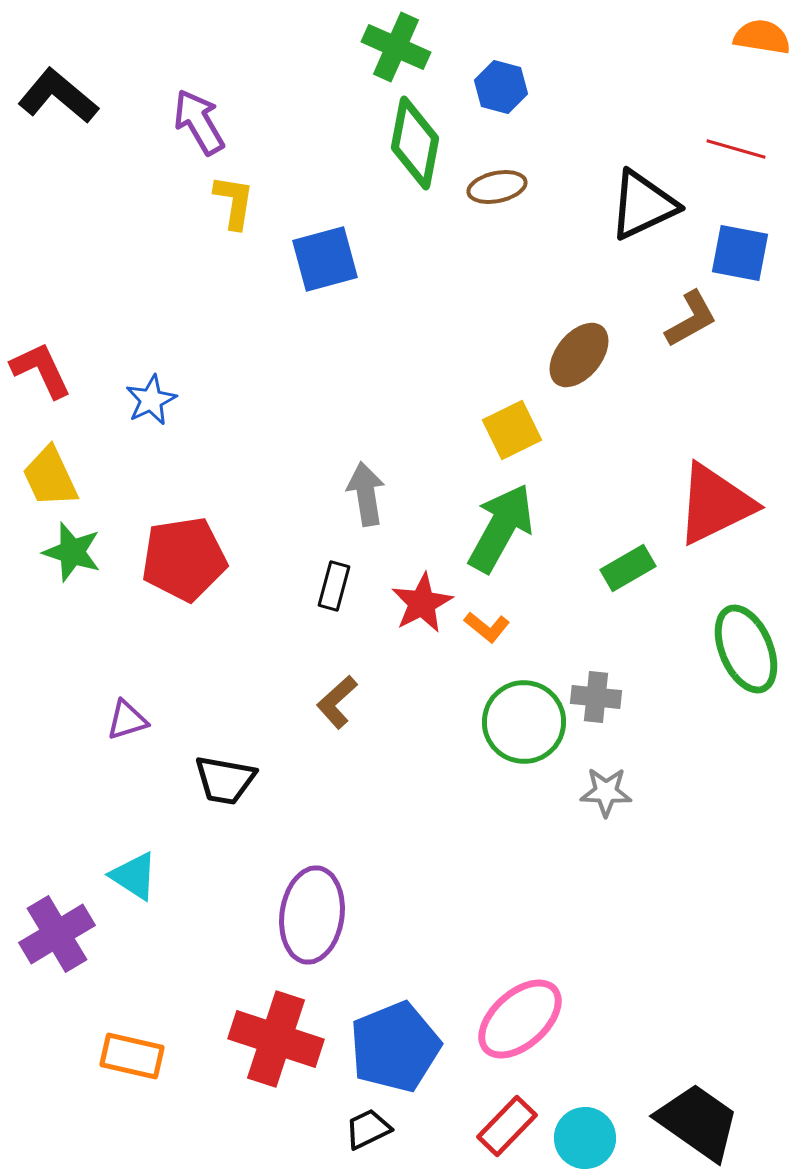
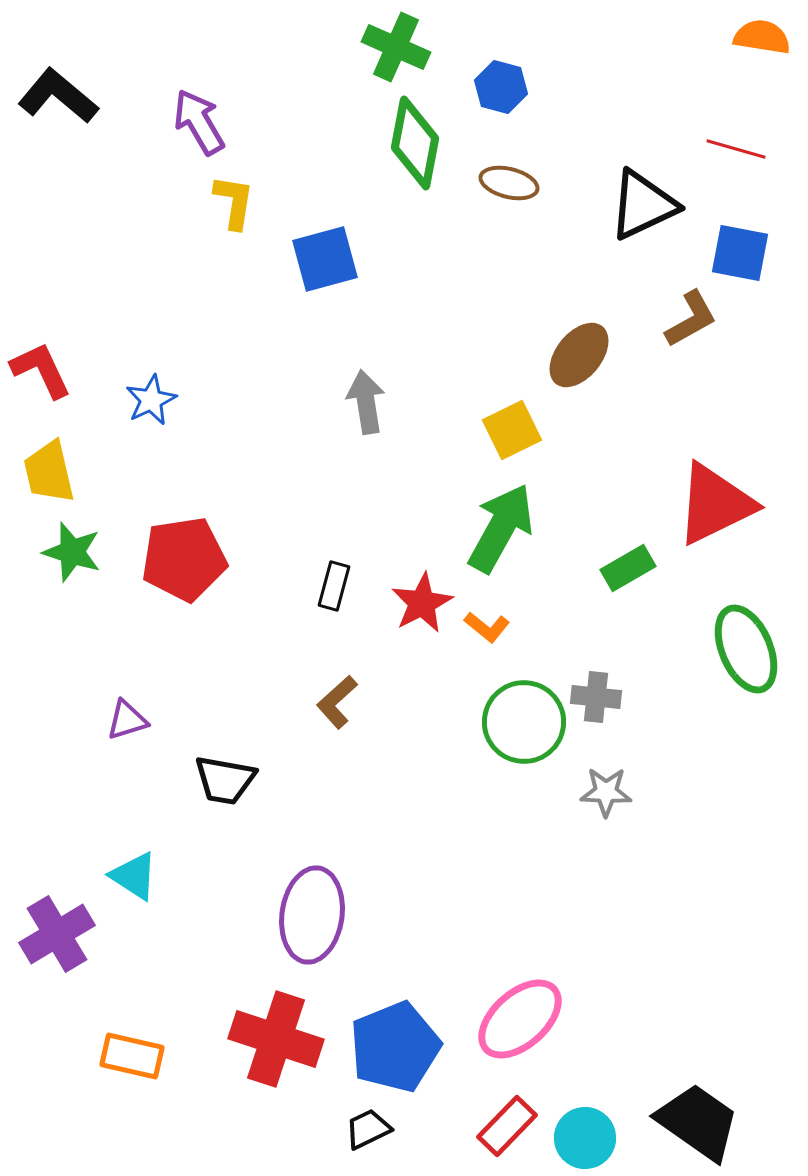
brown ellipse at (497, 187): moved 12 px right, 4 px up; rotated 26 degrees clockwise
yellow trapezoid at (50, 477): moved 1 px left, 5 px up; rotated 12 degrees clockwise
gray arrow at (366, 494): moved 92 px up
